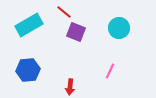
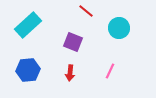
red line: moved 22 px right, 1 px up
cyan rectangle: moved 1 px left; rotated 12 degrees counterclockwise
purple square: moved 3 px left, 10 px down
red arrow: moved 14 px up
